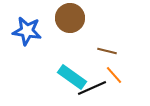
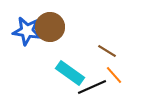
brown circle: moved 20 px left, 9 px down
brown line: rotated 18 degrees clockwise
cyan rectangle: moved 2 px left, 4 px up
black line: moved 1 px up
